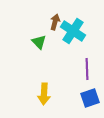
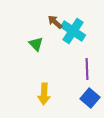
brown arrow: rotated 63 degrees counterclockwise
green triangle: moved 3 px left, 2 px down
blue square: rotated 30 degrees counterclockwise
